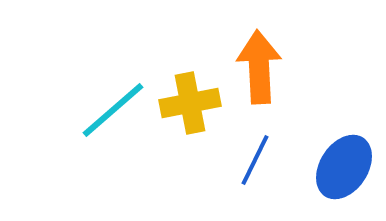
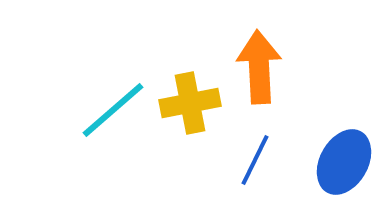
blue ellipse: moved 5 px up; rotated 4 degrees counterclockwise
